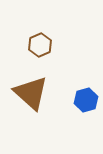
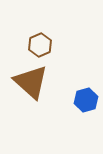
brown triangle: moved 11 px up
